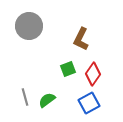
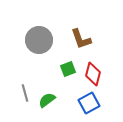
gray circle: moved 10 px right, 14 px down
brown L-shape: rotated 45 degrees counterclockwise
red diamond: rotated 20 degrees counterclockwise
gray line: moved 4 px up
